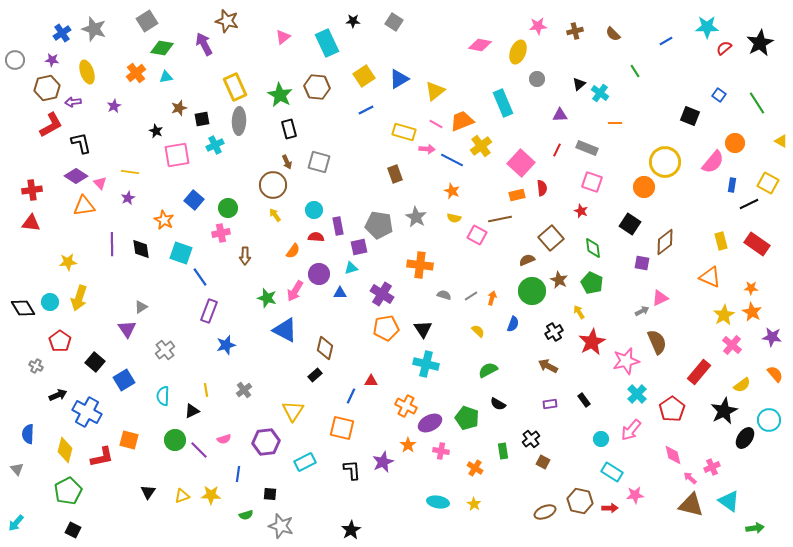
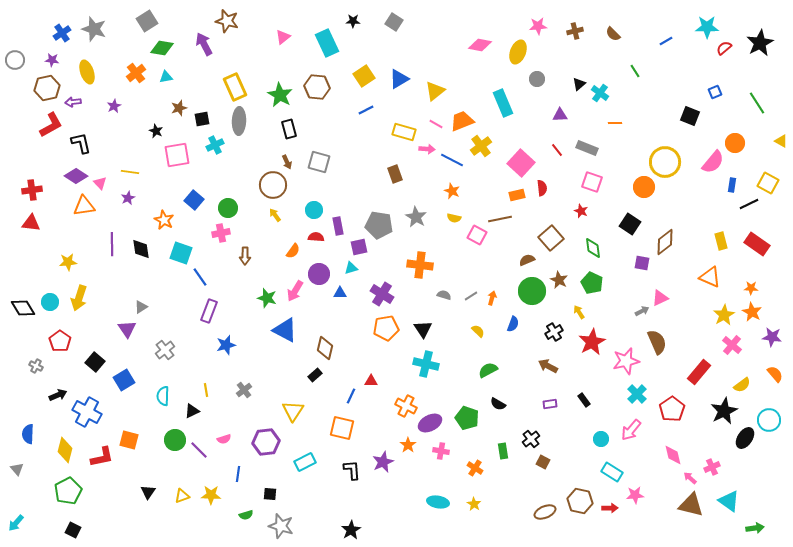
blue square at (719, 95): moved 4 px left, 3 px up; rotated 32 degrees clockwise
red line at (557, 150): rotated 64 degrees counterclockwise
